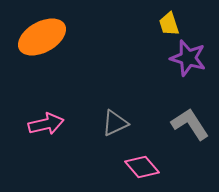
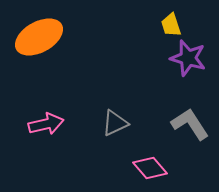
yellow trapezoid: moved 2 px right, 1 px down
orange ellipse: moved 3 px left
pink diamond: moved 8 px right, 1 px down
